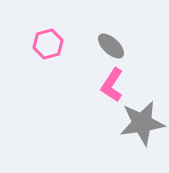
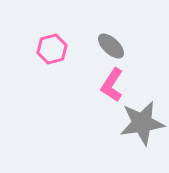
pink hexagon: moved 4 px right, 5 px down
